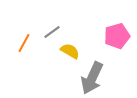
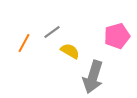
gray arrow: moved 1 px right, 1 px up; rotated 8 degrees counterclockwise
